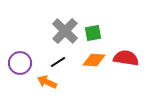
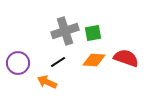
gray cross: rotated 28 degrees clockwise
red semicircle: rotated 10 degrees clockwise
purple circle: moved 2 px left
